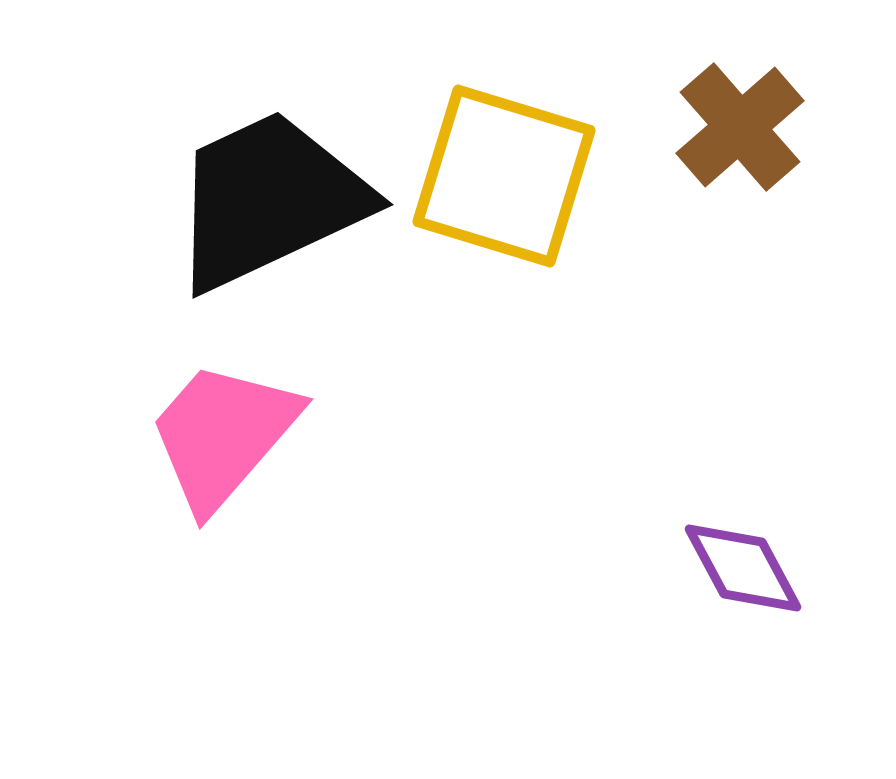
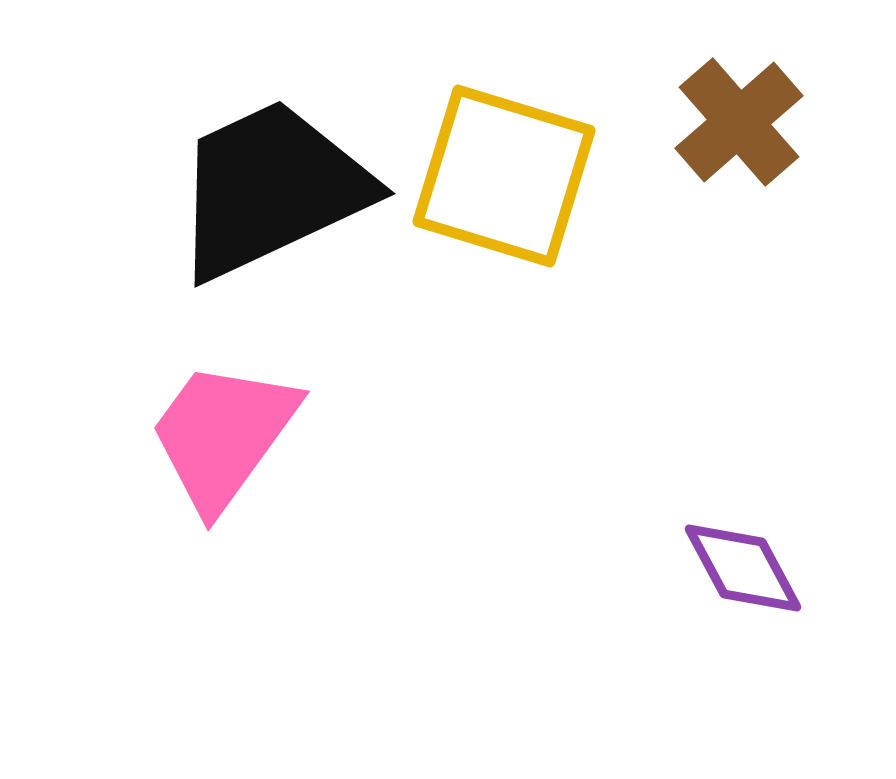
brown cross: moved 1 px left, 5 px up
black trapezoid: moved 2 px right, 11 px up
pink trapezoid: rotated 5 degrees counterclockwise
